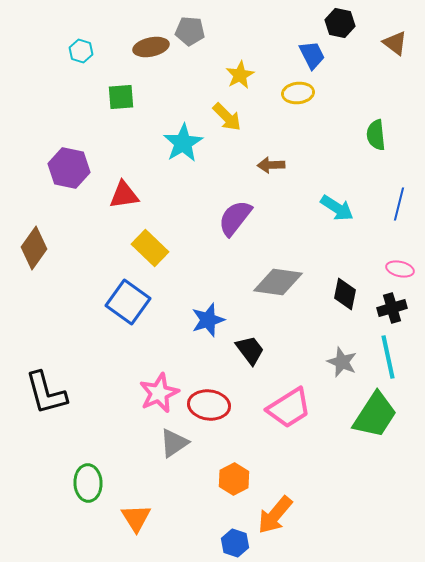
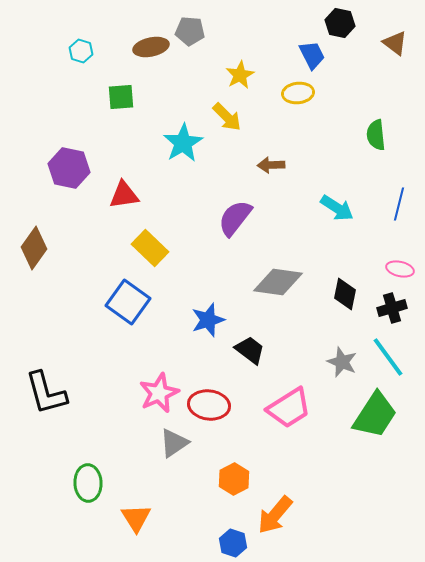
black trapezoid: rotated 16 degrees counterclockwise
cyan line: rotated 24 degrees counterclockwise
blue hexagon: moved 2 px left
